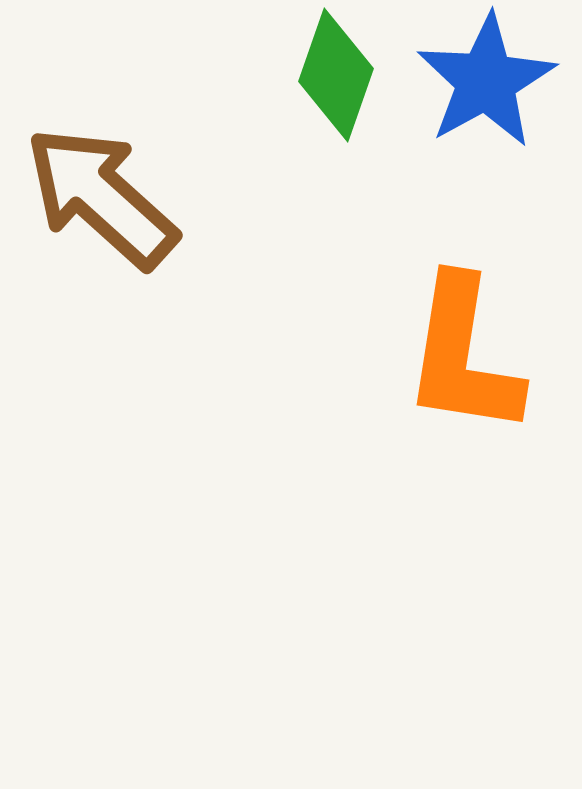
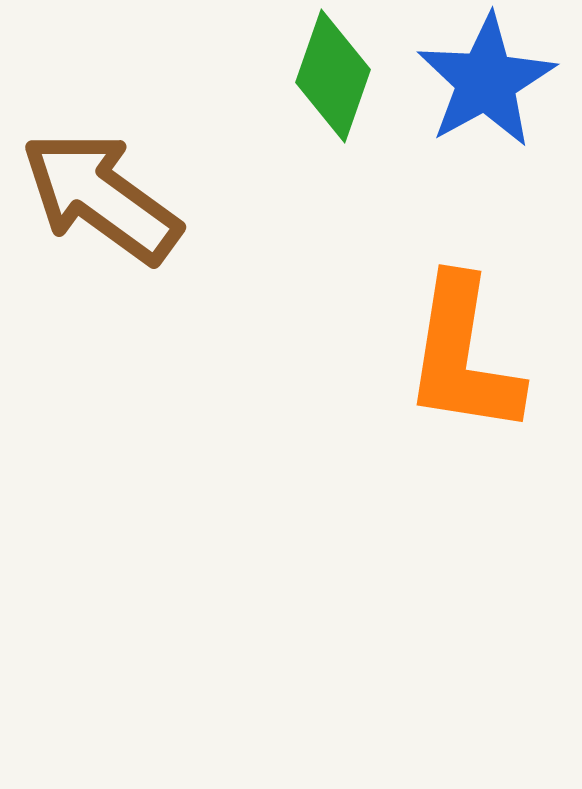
green diamond: moved 3 px left, 1 px down
brown arrow: rotated 6 degrees counterclockwise
